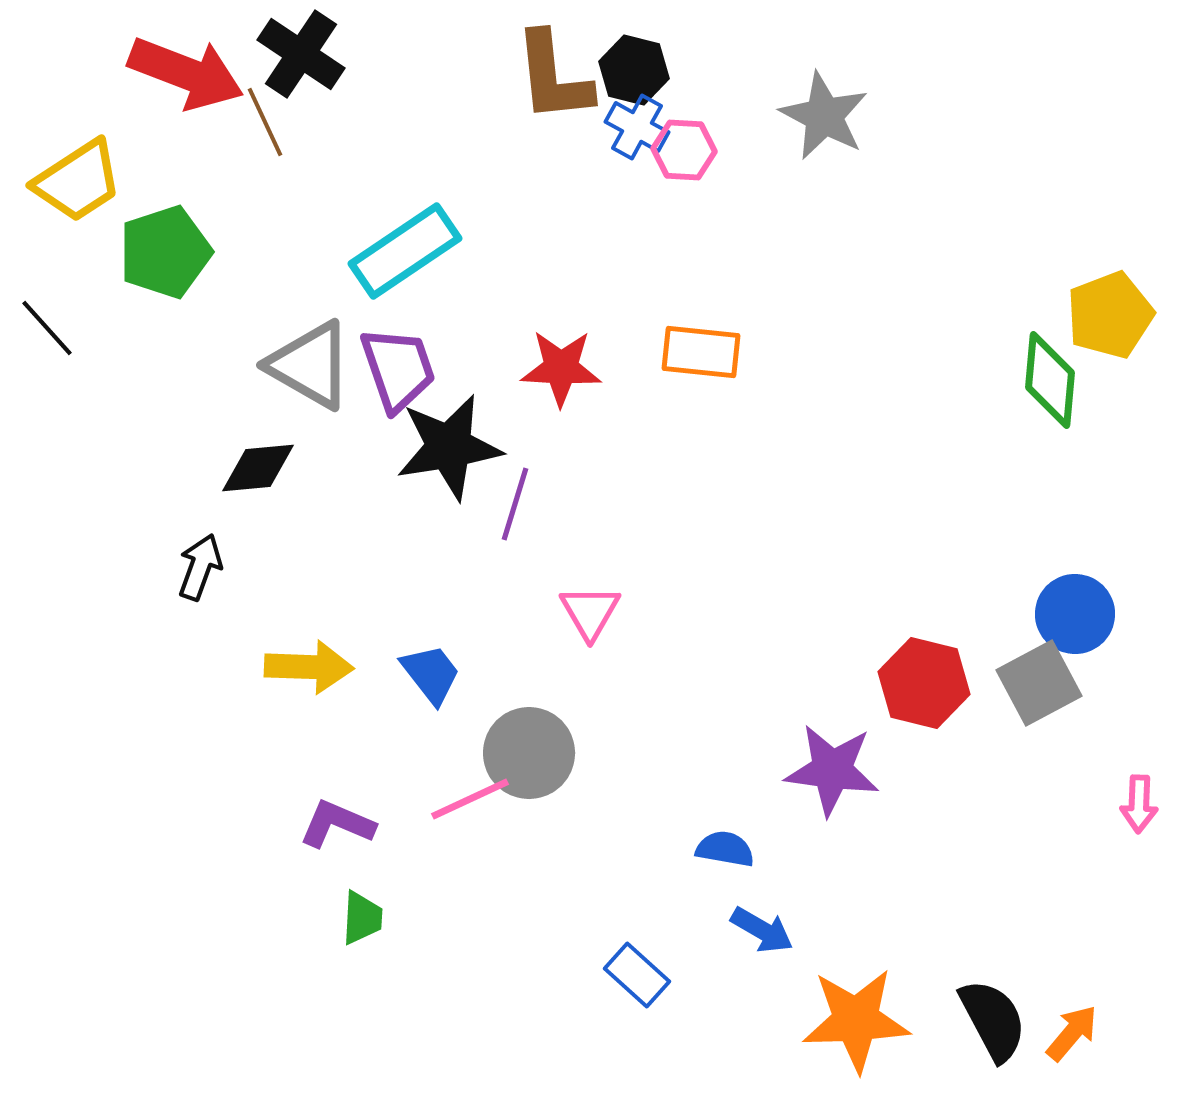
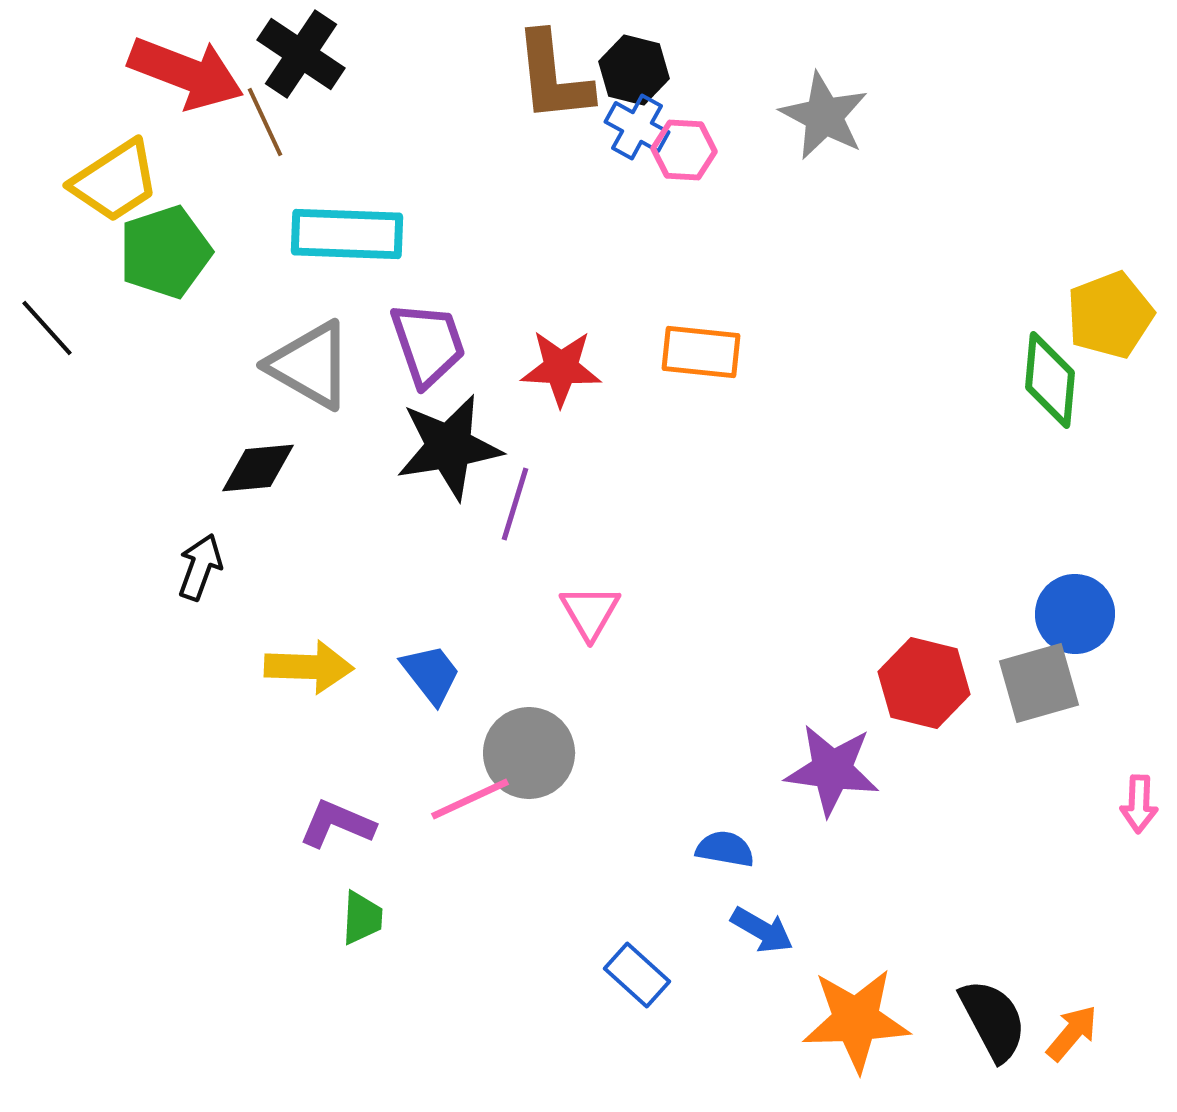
yellow trapezoid: moved 37 px right
cyan rectangle: moved 58 px left, 17 px up; rotated 36 degrees clockwise
purple trapezoid: moved 30 px right, 25 px up
gray square: rotated 12 degrees clockwise
